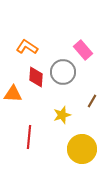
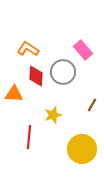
orange L-shape: moved 1 px right, 2 px down
red diamond: moved 1 px up
orange triangle: moved 1 px right
brown line: moved 4 px down
yellow star: moved 9 px left
